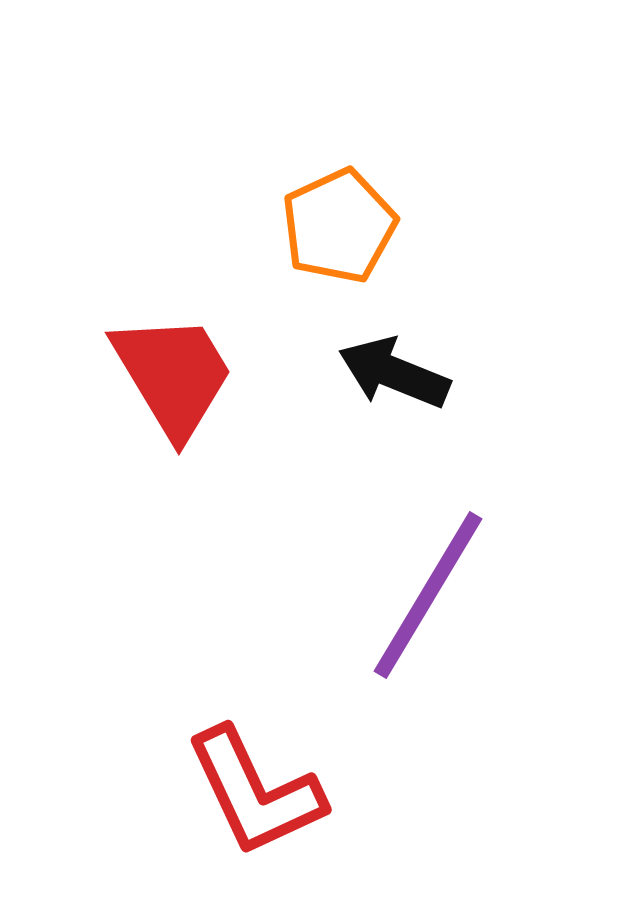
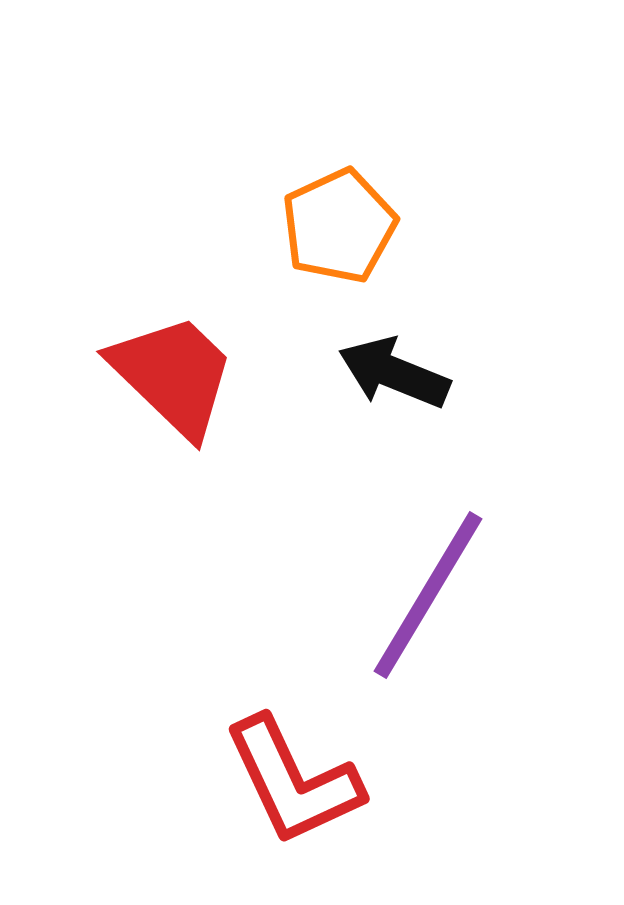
red trapezoid: rotated 15 degrees counterclockwise
red L-shape: moved 38 px right, 11 px up
